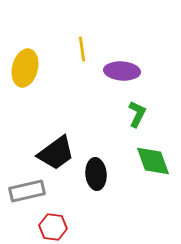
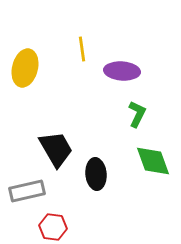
black trapezoid: moved 4 px up; rotated 84 degrees counterclockwise
